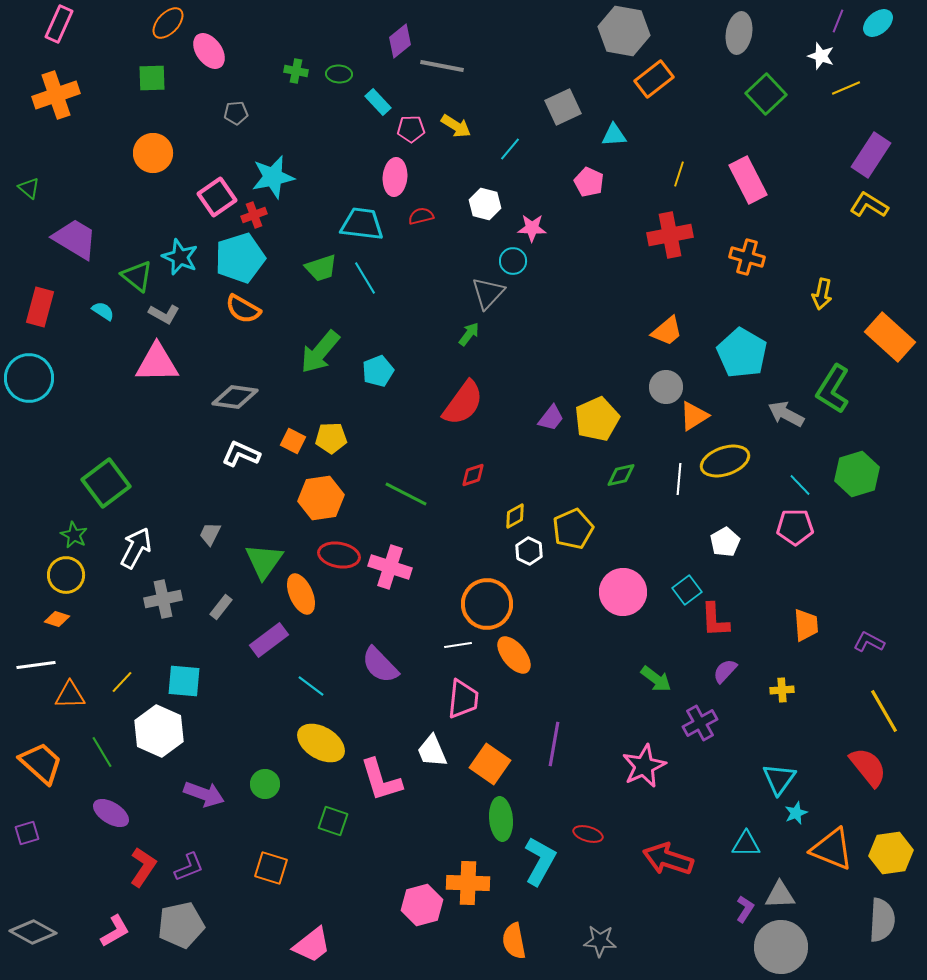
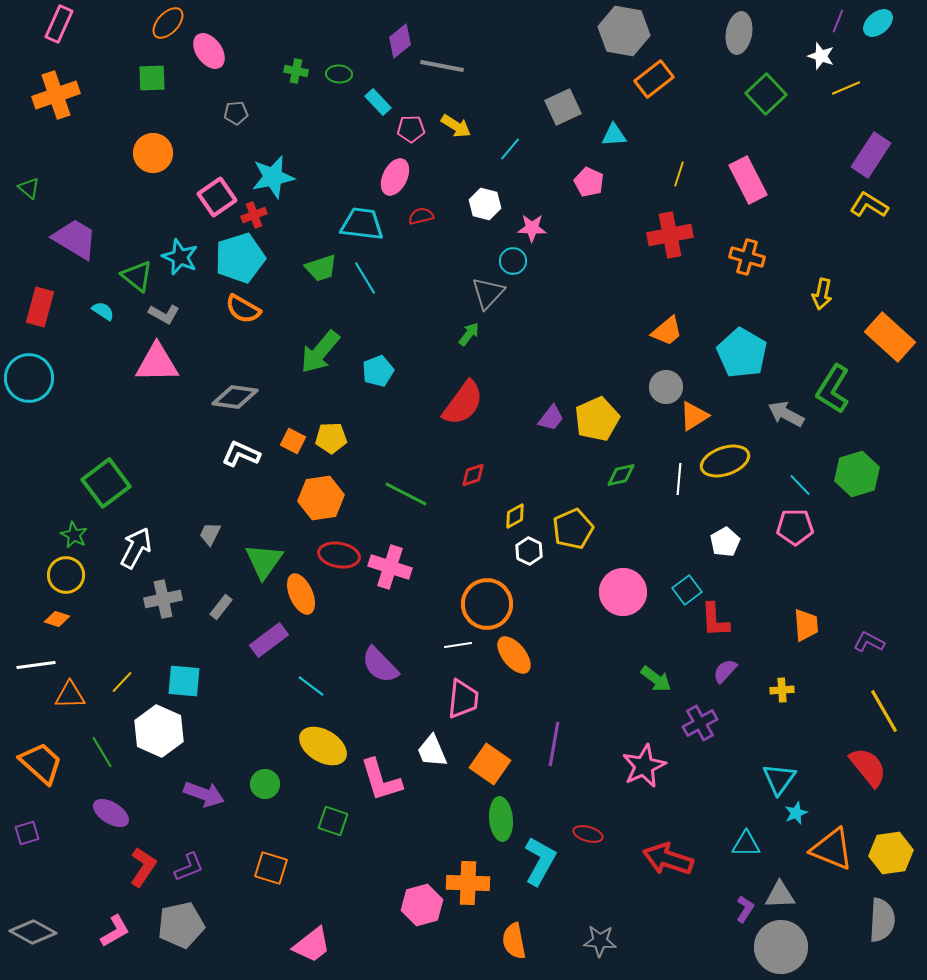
pink ellipse at (395, 177): rotated 21 degrees clockwise
yellow ellipse at (321, 743): moved 2 px right, 3 px down
